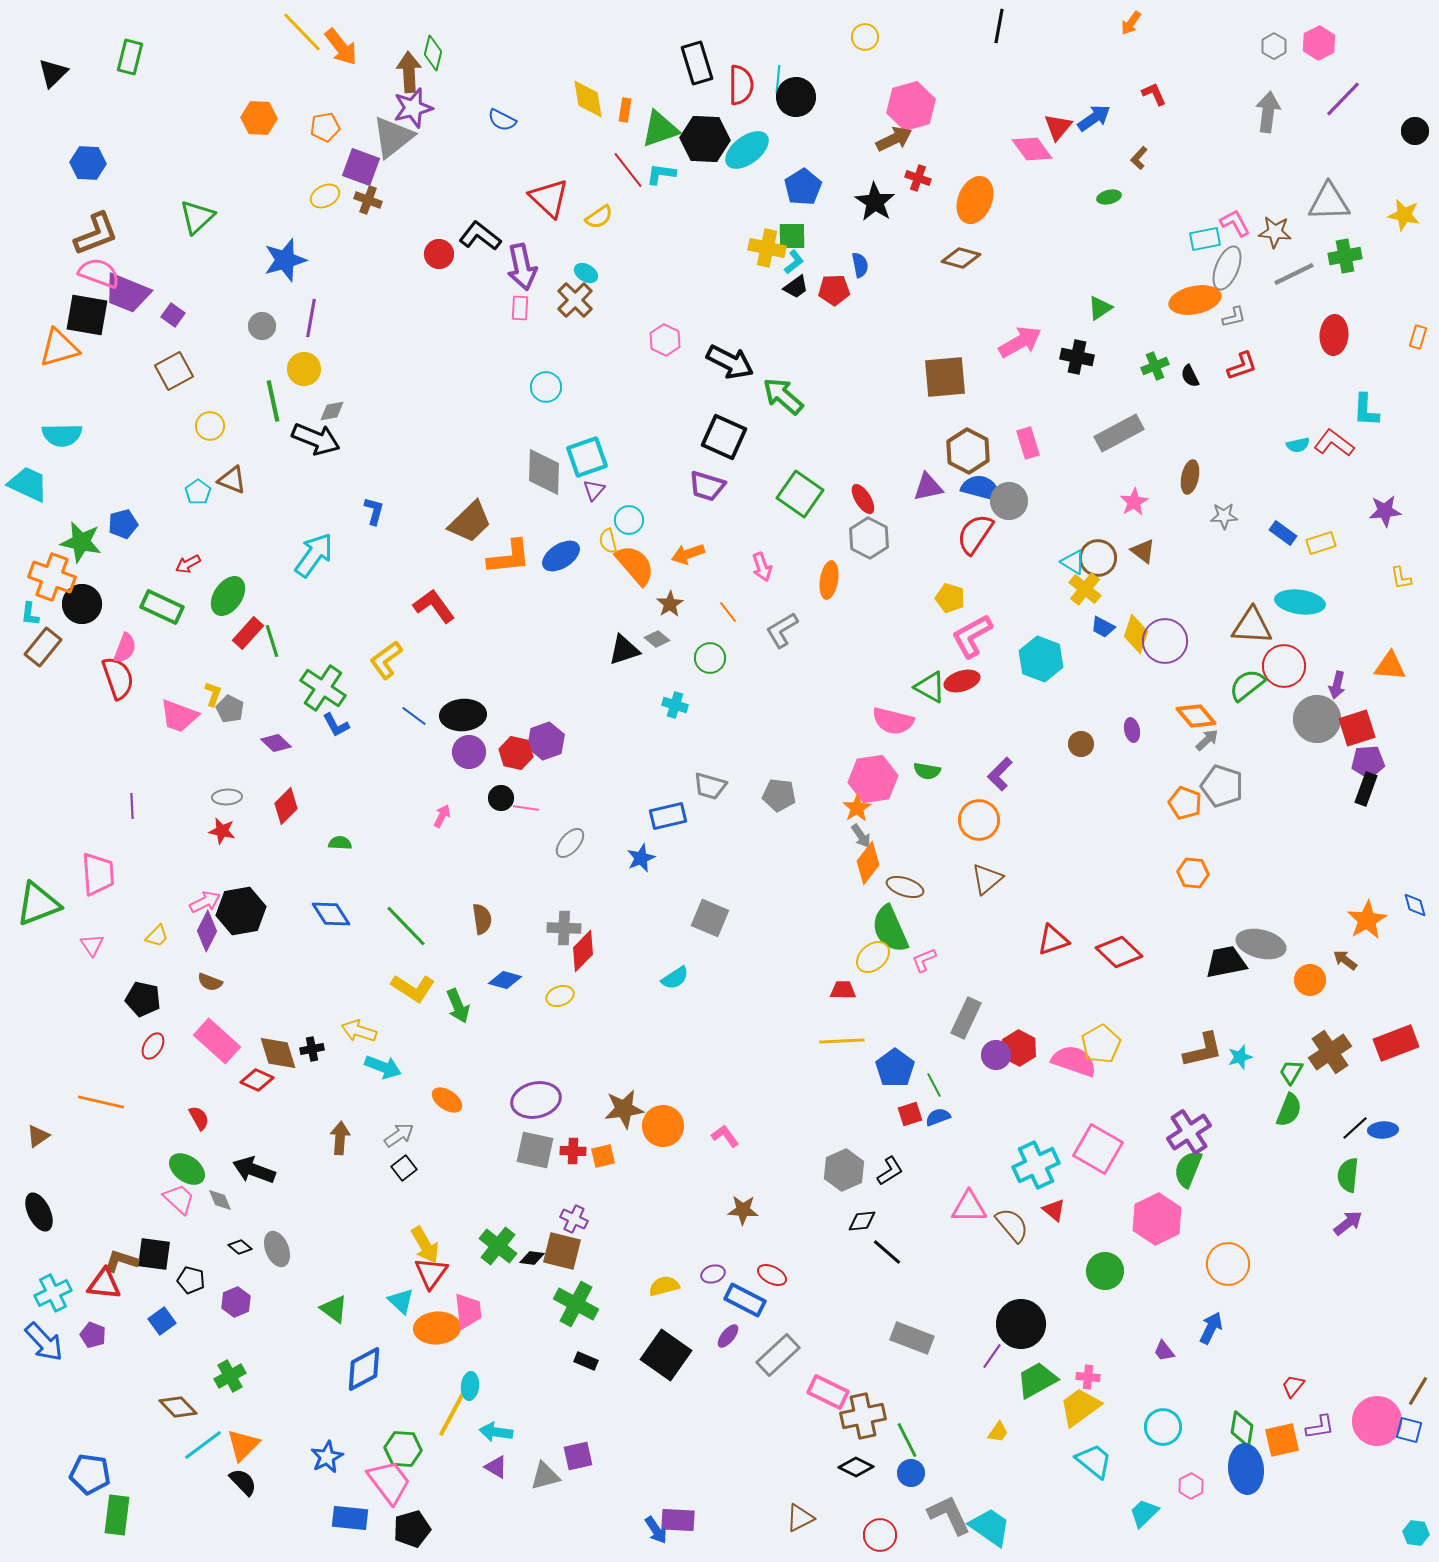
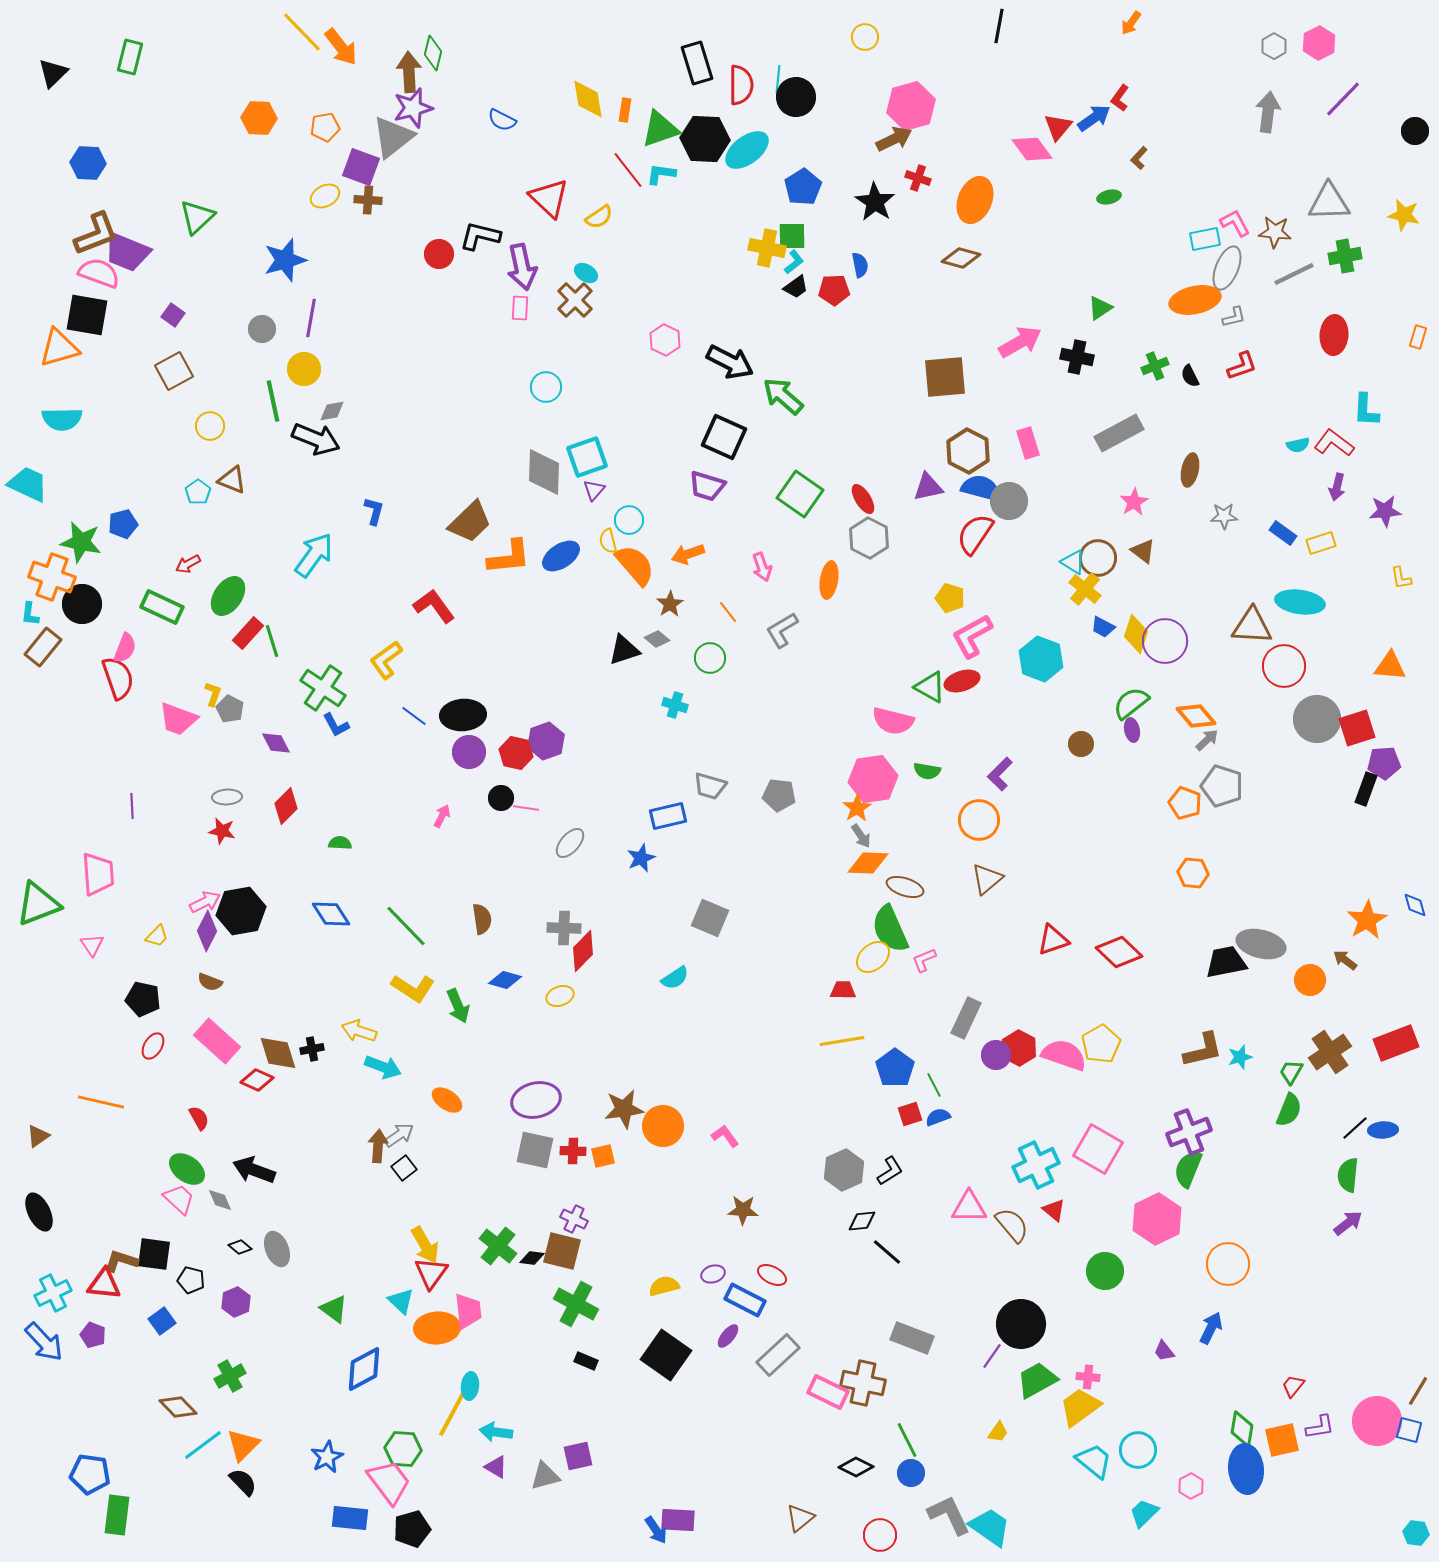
red L-shape at (1154, 94): moved 34 px left, 4 px down; rotated 120 degrees counterclockwise
brown cross at (368, 200): rotated 16 degrees counterclockwise
black L-shape at (480, 236): rotated 24 degrees counterclockwise
purple trapezoid at (127, 293): moved 41 px up
gray circle at (262, 326): moved 3 px down
cyan semicircle at (62, 435): moved 16 px up
brown ellipse at (1190, 477): moved 7 px up
green semicircle at (1247, 685): moved 116 px left, 18 px down
purple arrow at (1337, 685): moved 198 px up
pink trapezoid at (179, 716): moved 1 px left, 3 px down
purple diamond at (276, 743): rotated 20 degrees clockwise
purple pentagon at (1368, 762): moved 16 px right, 1 px down
orange diamond at (868, 863): rotated 54 degrees clockwise
yellow line at (842, 1041): rotated 6 degrees counterclockwise
pink semicircle at (1074, 1061): moved 10 px left, 6 px up
purple cross at (1189, 1132): rotated 12 degrees clockwise
brown arrow at (340, 1138): moved 38 px right, 8 px down
brown cross at (863, 1416): moved 33 px up; rotated 24 degrees clockwise
cyan circle at (1163, 1427): moved 25 px left, 23 px down
brown triangle at (800, 1518): rotated 12 degrees counterclockwise
